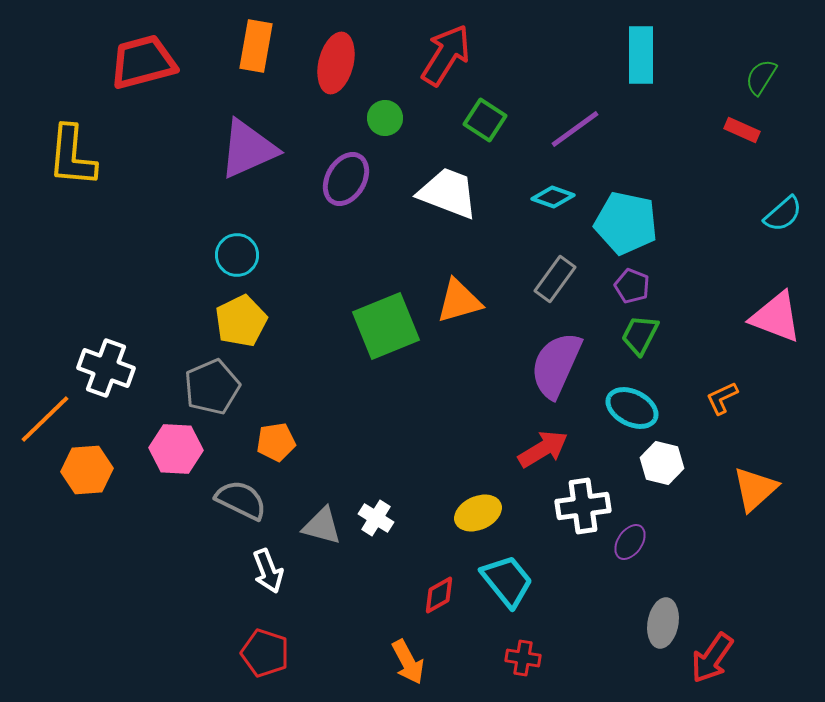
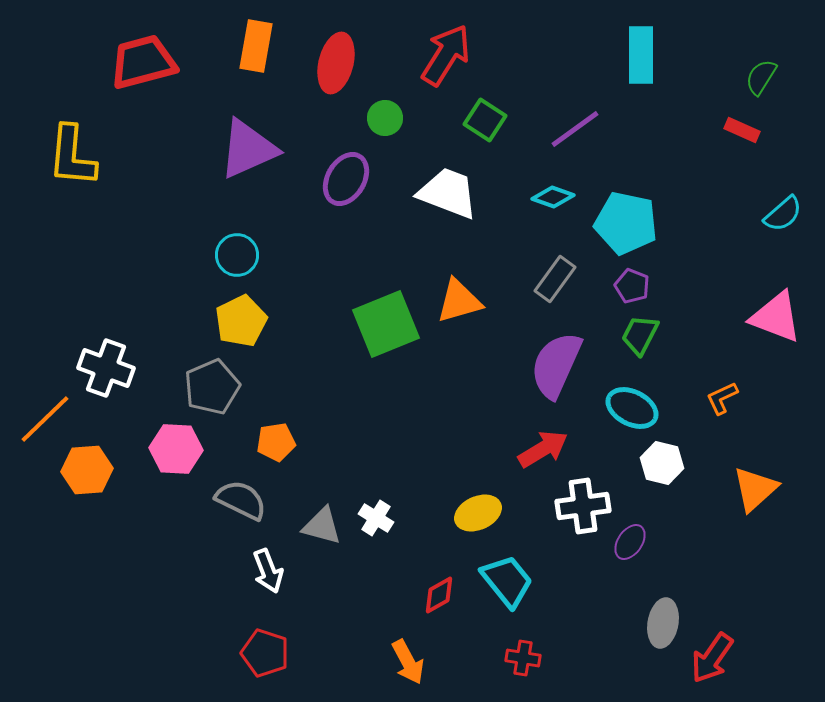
green square at (386, 326): moved 2 px up
